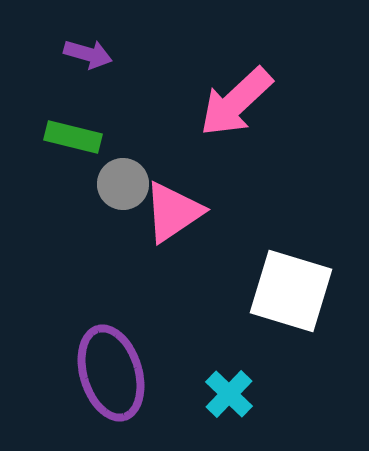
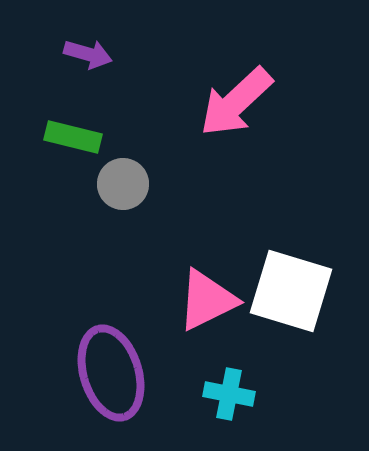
pink triangle: moved 34 px right, 88 px down; rotated 8 degrees clockwise
cyan cross: rotated 33 degrees counterclockwise
